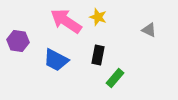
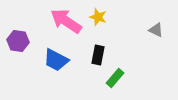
gray triangle: moved 7 px right
